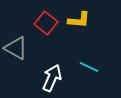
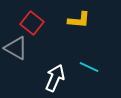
red square: moved 14 px left
white arrow: moved 3 px right
